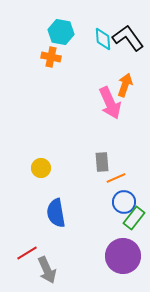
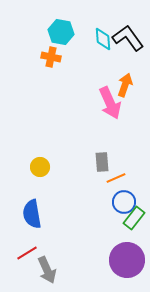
yellow circle: moved 1 px left, 1 px up
blue semicircle: moved 24 px left, 1 px down
purple circle: moved 4 px right, 4 px down
